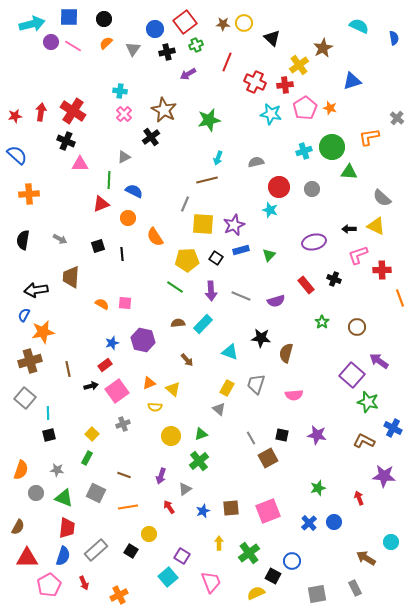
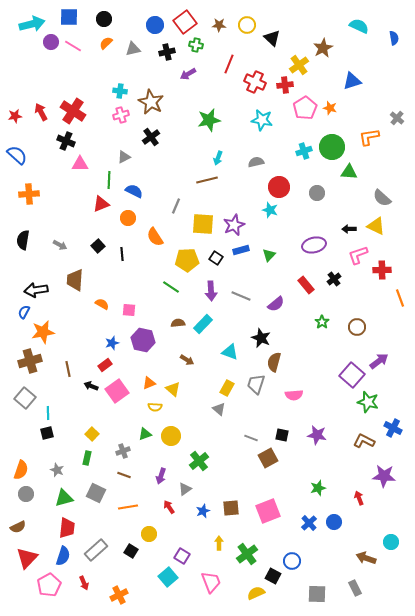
yellow circle at (244, 23): moved 3 px right, 2 px down
brown star at (223, 24): moved 4 px left, 1 px down
blue circle at (155, 29): moved 4 px up
green cross at (196, 45): rotated 32 degrees clockwise
gray triangle at (133, 49): rotated 42 degrees clockwise
red line at (227, 62): moved 2 px right, 2 px down
brown star at (164, 110): moved 13 px left, 8 px up
red arrow at (41, 112): rotated 36 degrees counterclockwise
pink cross at (124, 114): moved 3 px left, 1 px down; rotated 28 degrees clockwise
cyan star at (271, 114): moved 9 px left, 6 px down
gray circle at (312, 189): moved 5 px right, 4 px down
gray line at (185, 204): moved 9 px left, 2 px down
gray arrow at (60, 239): moved 6 px down
purple ellipse at (314, 242): moved 3 px down
black square at (98, 246): rotated 24 degrees counterclockwise
brown trapezoid at (71, 277): moved 4 px right, 3 px down
black cross at (334, 279): rotated 32 degrees clockwise
green line at (175, 287): moved 4 px left
purple semicircle at (276, 301): moved 3 px down; rotated 24 degrees counterclockwise
pink square at (125, 303): moved 4 px right, 7 px down
blue semicircle at (24, 315): moved 3 px up
black star at (261, 338): rotated 18 degrees clockwise
brown semicircle at (286, 353): moved 12 px left, 9 px down
brown arrow at (187, 360): rotated 16 degrees counterclockwise
purple arrow at (379, 361): rotated 108 degrees clockwise
black arrow at (91, 386): rotated 144 degrees counterclockwise
gray cross at (123, 424): moved 27 px down
green triangle at (201, 434): moved 56 px left
black square at (49, 435): moved 2 px left, 2 px up
gray line at (251, 438): rotated 40 degrees counterclockwise
green rectangle at (87, 458): rotated 16 degrees counterclockwise
gray star at (57, 470): rotated 16 degrees clockwise
gray circle at (36, 493): moved 10 px left, 1 px down
green triangle at (64, 498): rotated 36 degrees counterclockwise
brown semicircle at (18, 527): rotated 35 degrees clockwise
green cross at (249, 553): moved 2 px left, 1 px down
red triangle at (27, 558): rotated 45 degrees counterclockwise
brown arrow at (366, 558): rotated 12 degrees counterclockwise
gray square at (317, 594): rotated 12 degrees clockwise
